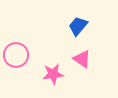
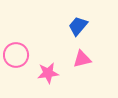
pink triangle: rotated 48 degrees counterclockwise
pink star: moved 5 px left, 1 px up
